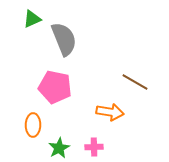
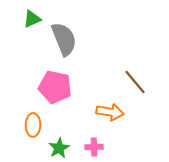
brown line: rotated 20 degrees clockwise
